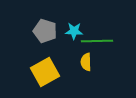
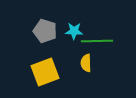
yellow semicircle: moved 1 px down
yellow square: rotated 8 degrees clockwise
